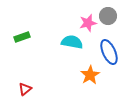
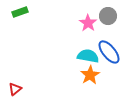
pink star: rotated 24 degrees counterclockwise
green rectangle: moved 2 px left, 25 px up
cyan semicircle: moved 16 px right, 14 px down
blue ellipse: rotated 15 degrees counterclockwise
red triangle: moved 10 px left
